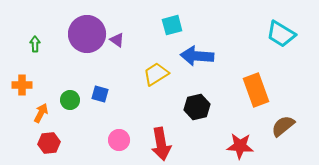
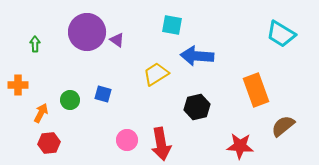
cyan square: rotated 25 degrees clockwise
purple circle: moved 2 px up
orange cross: moved 4 px left
blue square: moved 3 px right
pink circle: moved 8 px right
